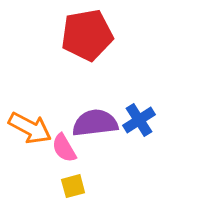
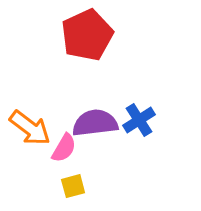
red pentagon: rotated 15 degrees counterclockwise
orange arrow: rotated 9 degrees clockwise
pink semicircle: rotated 120 degrees counterclockwise
